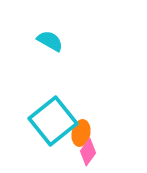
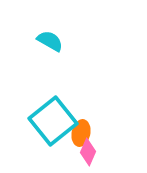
pink diamond: rotated 12 degrees counterclockwise
